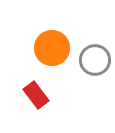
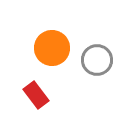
gray circle: moved 2 px right
